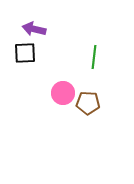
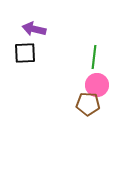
pink circle: moved 34 px right, 8 px up
brown pentagon: moved 1 px down
